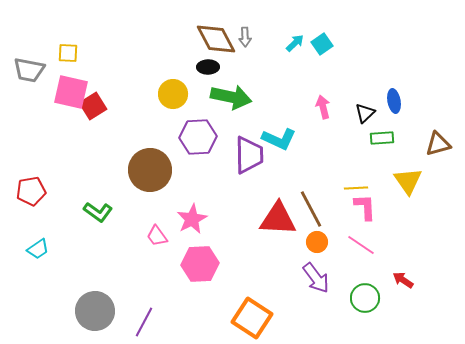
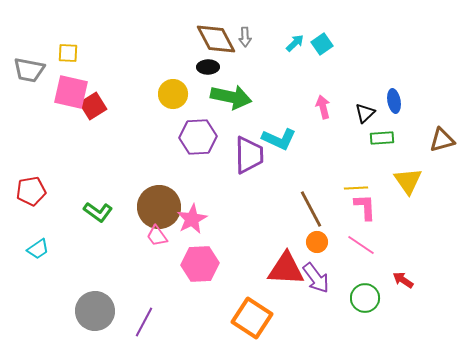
brown triangle: moved 4 px right, 4 px up
brown circle: moved 9 px right, 37 px down
red triangle: moved 8 px right, 50 px down
